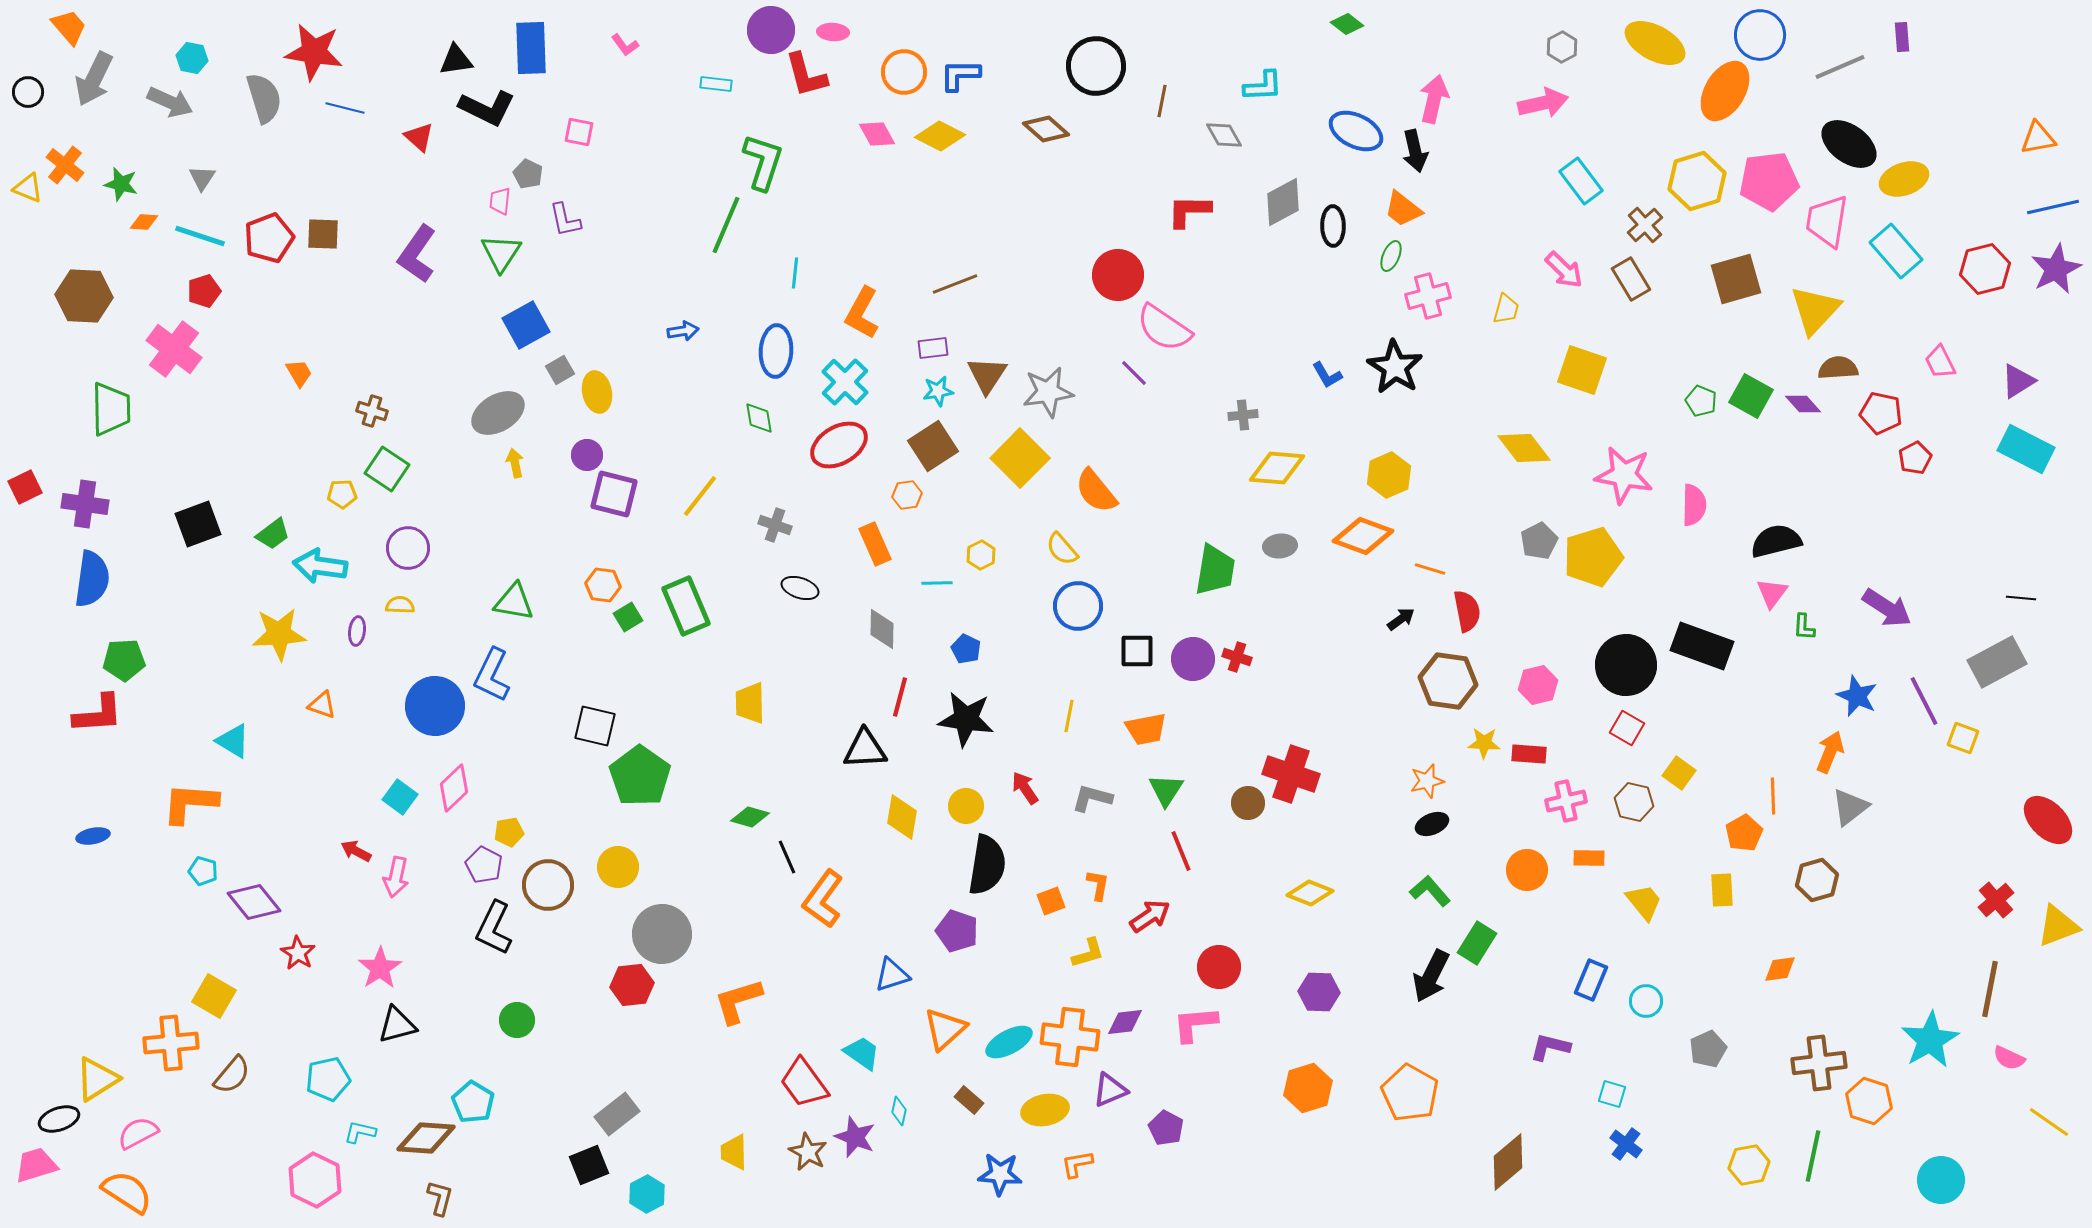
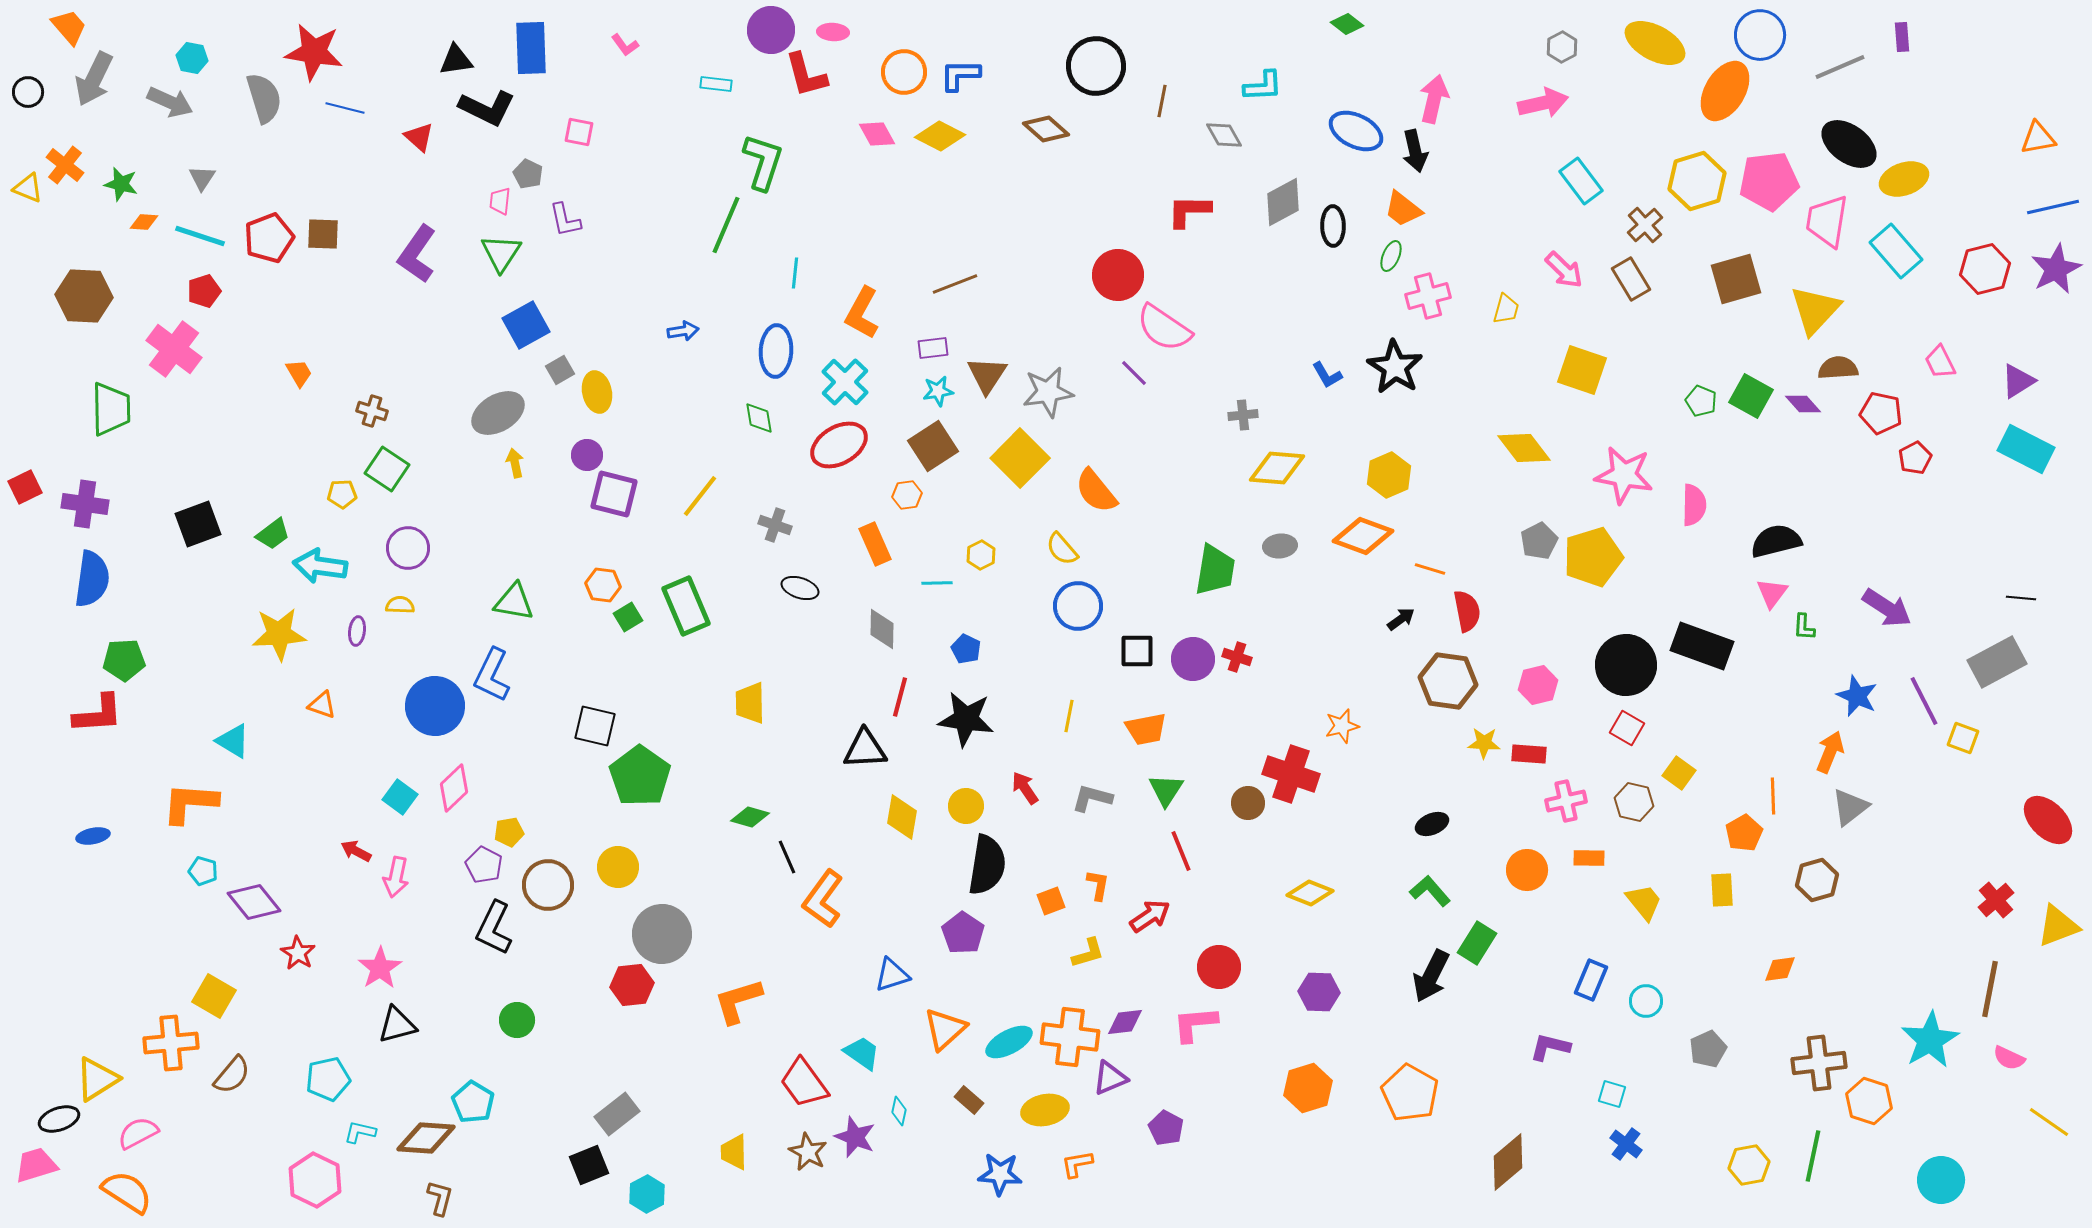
orange star at (1427, 781): moved 85 px left, 55 px up
purple pentagon at (957, 931): moved 6 px right, 2 px down; rotated 15 degrees clockwise
purple triangle at (1110, 1090): moved 12 px up
